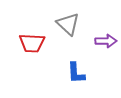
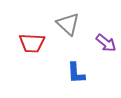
purple arrow: moved 2 px down; rotated 40 degrees clockwise
